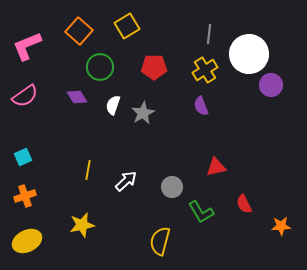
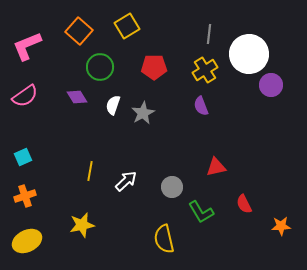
yellow line: moved 2 px right, 1 px down
yellow semicircle: moved 4 px right, 2 px up; rotated 28 degrees counterclockwise
